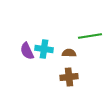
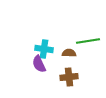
green line: moved 2 px left, 5 px down
purple semicircle: moved 12 px right, 13 px down
